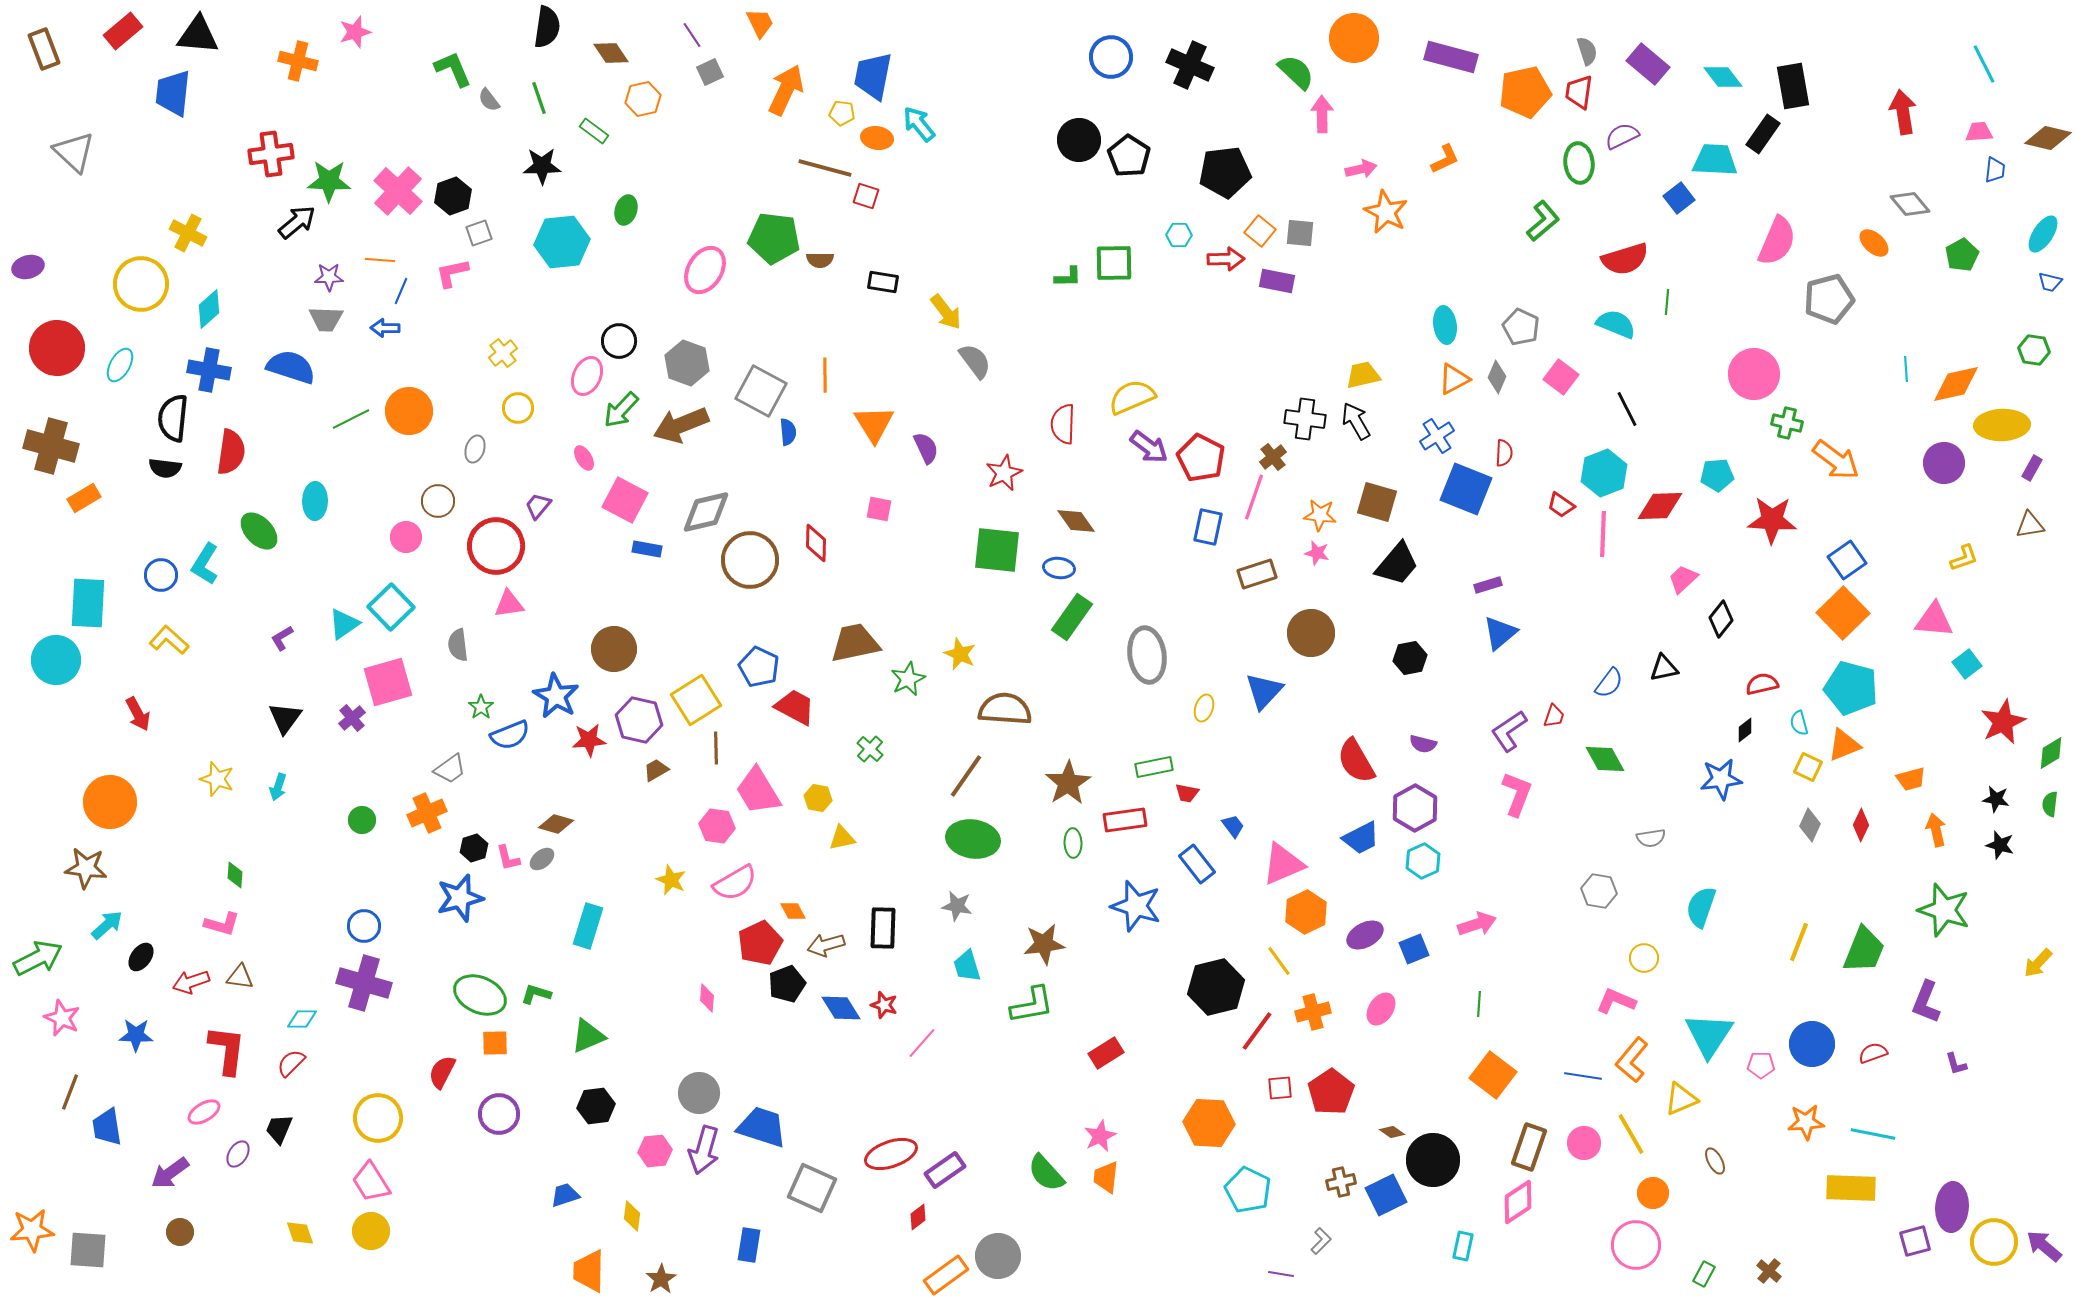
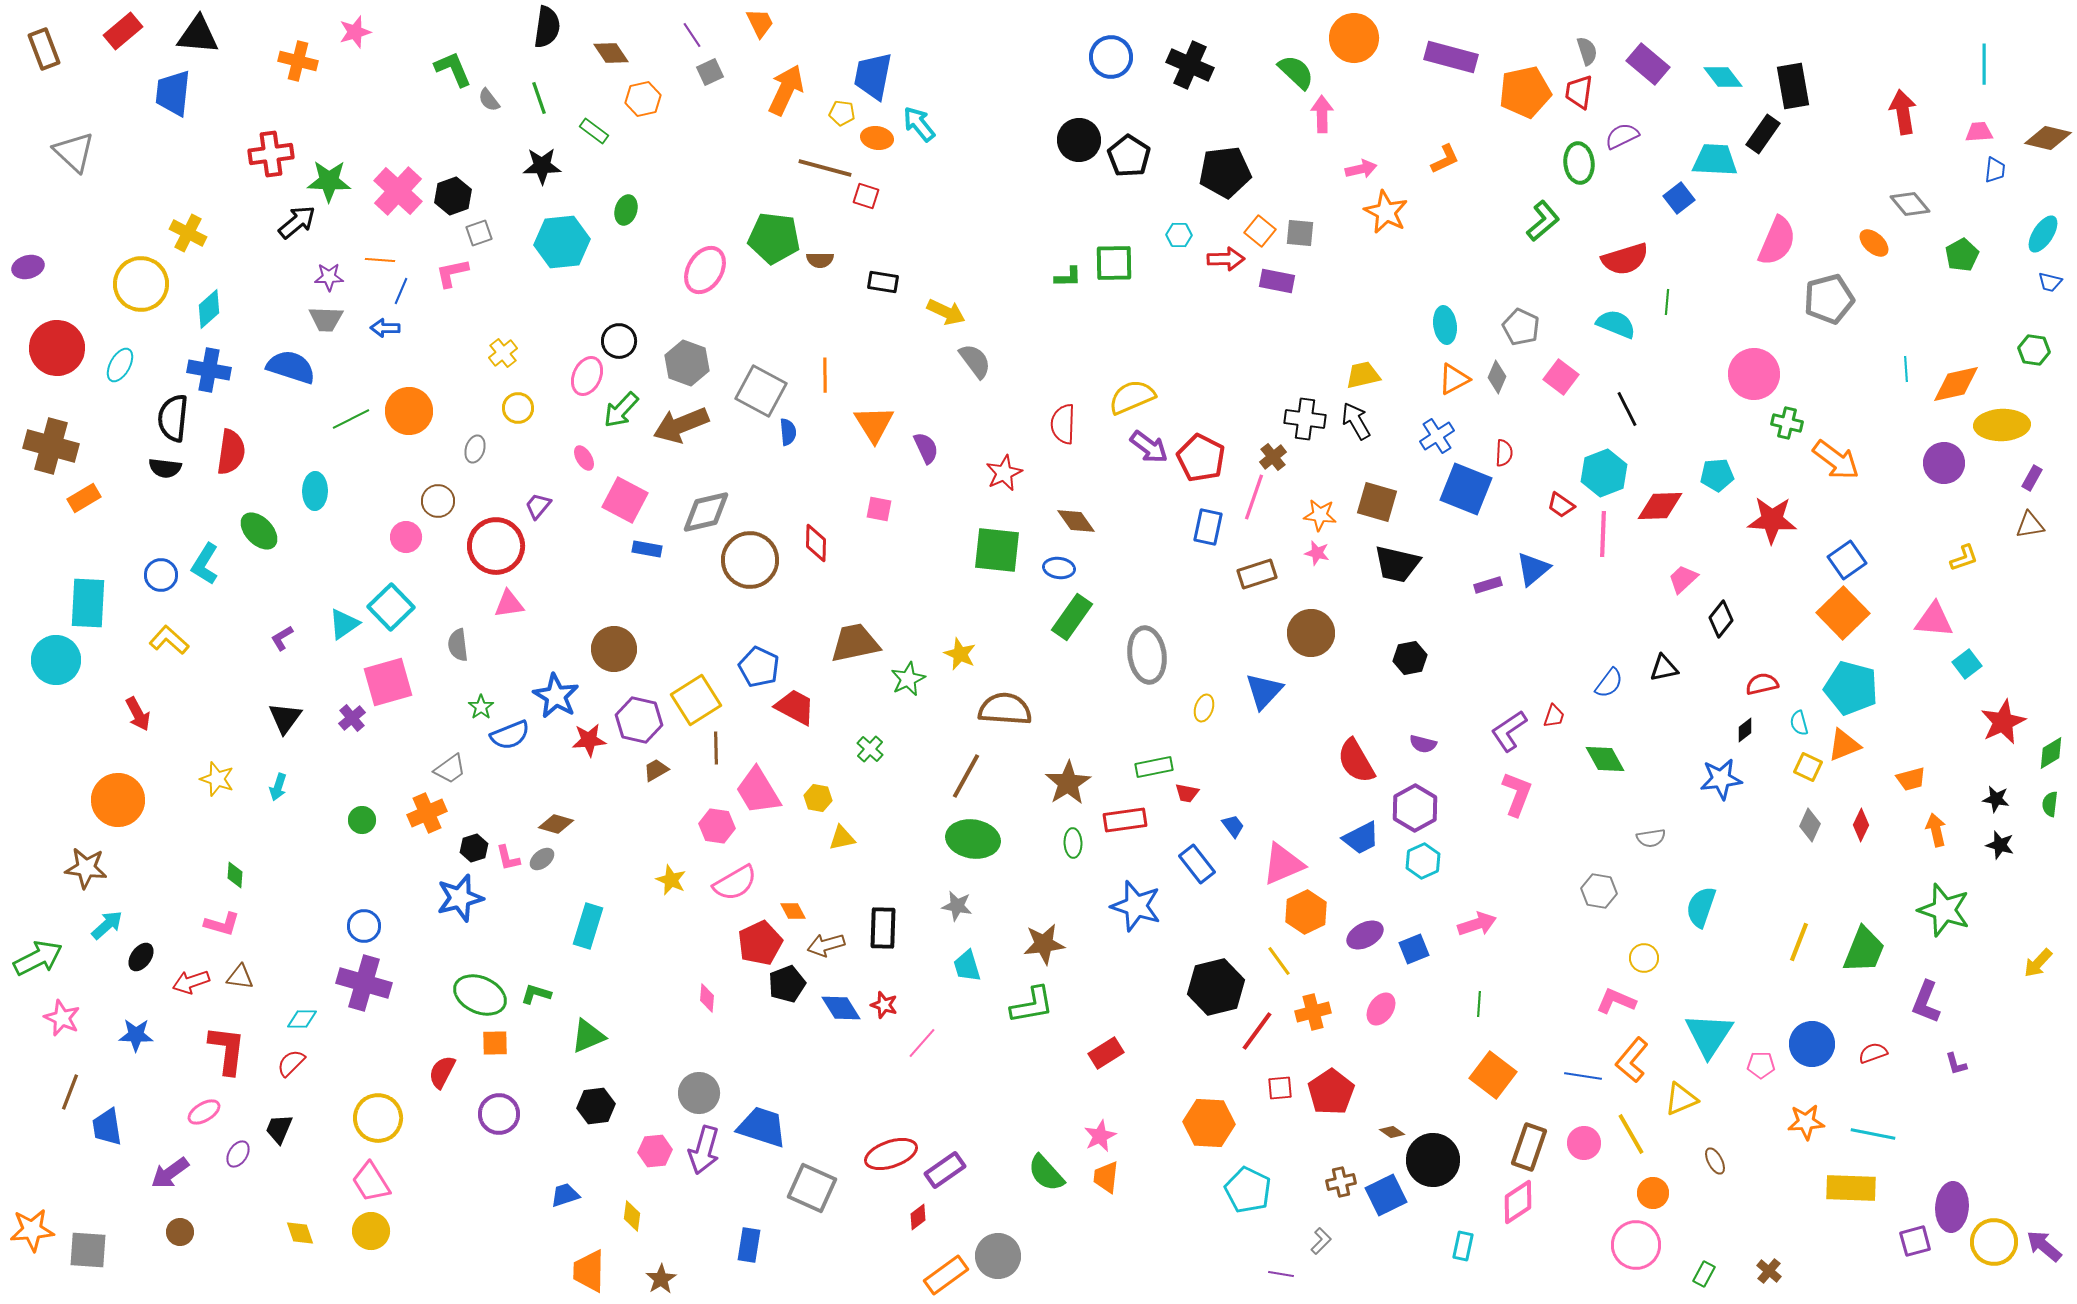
cyan line at (1984, 64): rotated 27 degrees clockwise
yellow arrow at (946, 312): rotated 27 degrees counterclockwise
purple rectangle at (2032, 468): moved 10 px down
cyan ellipse at (315, 501): moved 10 px up
black trapezoid at (1397, 564): rotated 63 degrees clockwise
blue triangle at (1500, 633): moved 33 px right, 64 px up
brown line at (966, 776): rotated 6 degrees counterclockwise
orange circle at (110, 802): moved 8 px right, 2 px up
